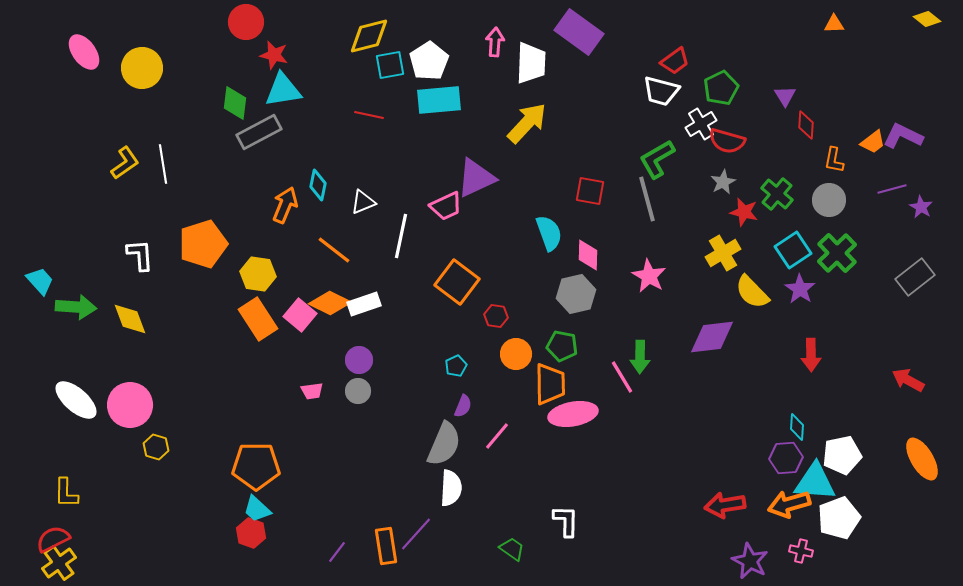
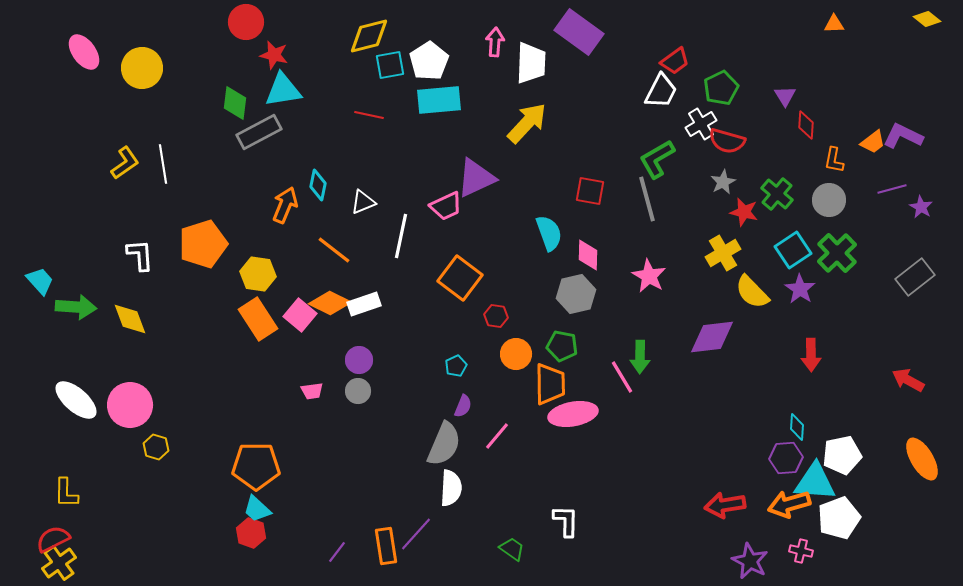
white trapezoid at (661, 91): rotated 78 degrees counterclockwise
orange square at (457, 282): moved 3 px right, 4 px up
